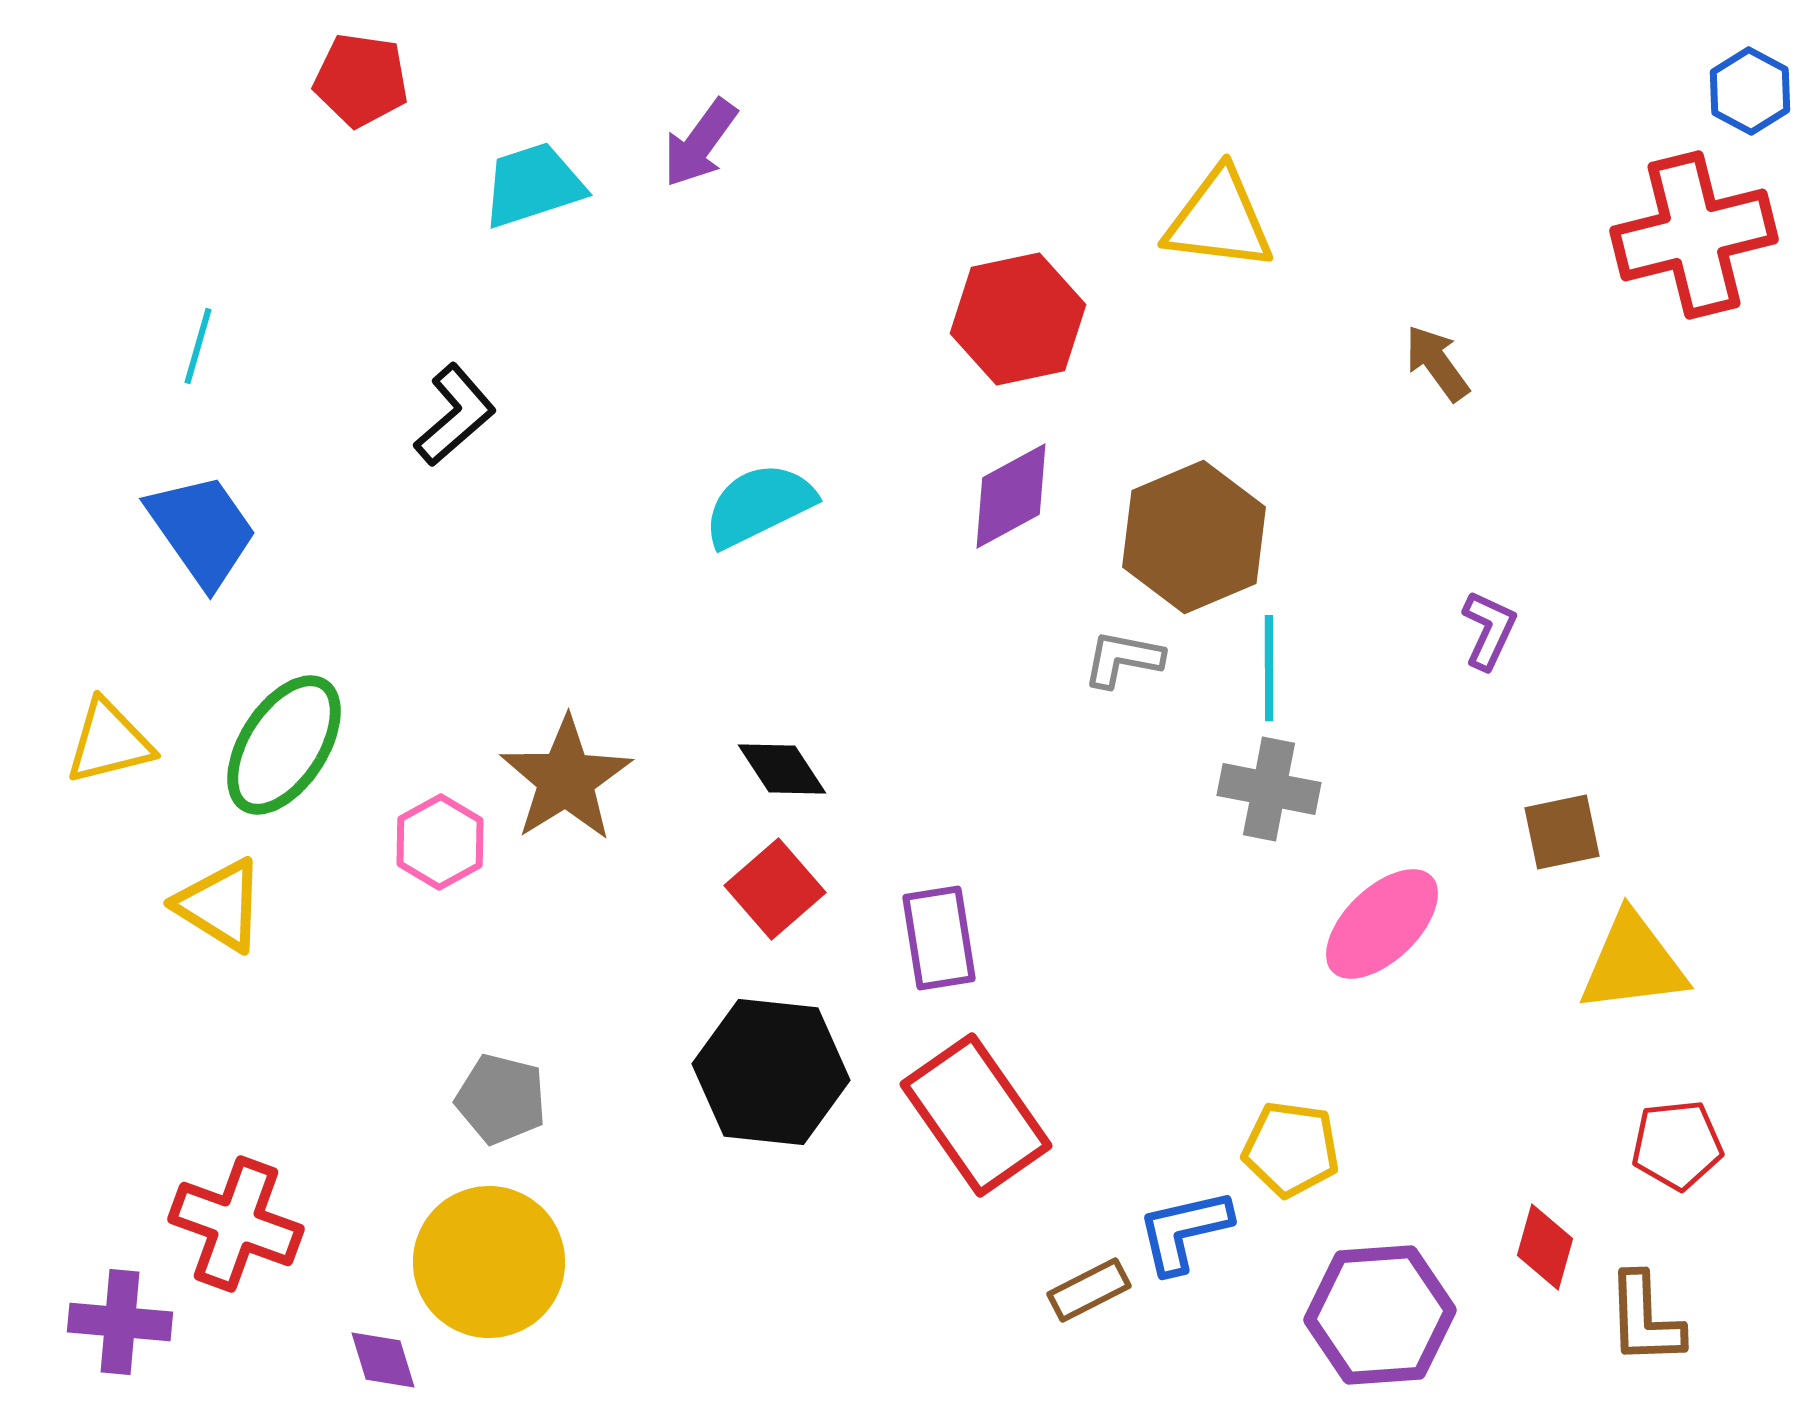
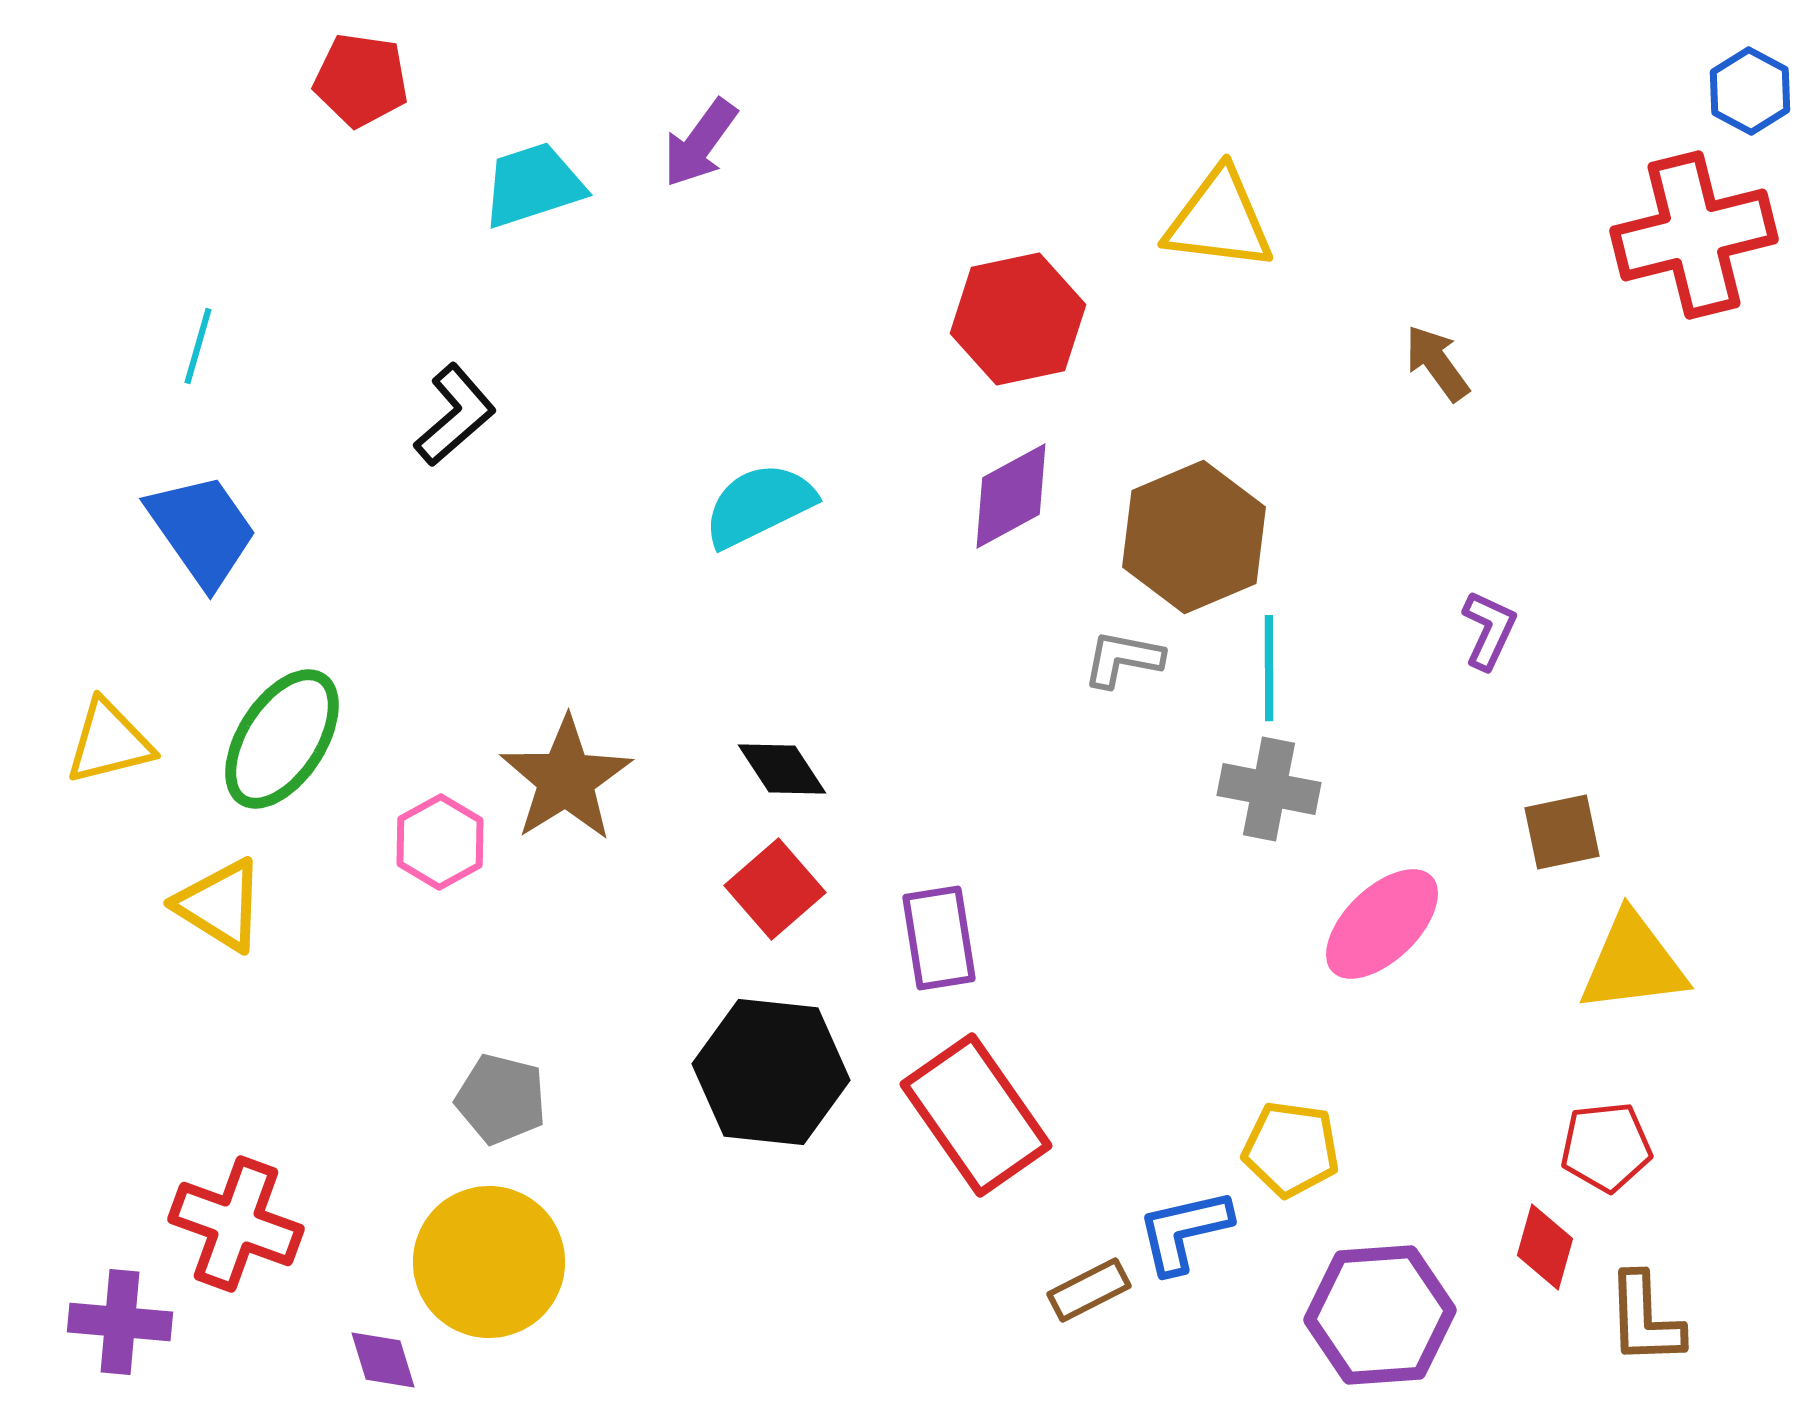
green ellipse at (284, 745): moved 2 px left, 6 px up
red pentagon at (1677, 1145): moved 71 px left, 2 px down
